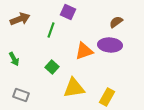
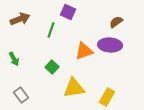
gray rectangle: rotated 35 degrees clockwise
